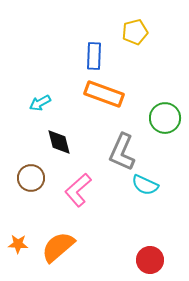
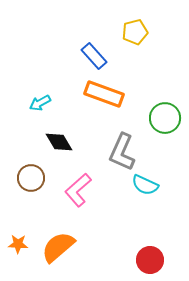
blue rectangle: rotated 44 degrees counterclockwise
black diamond: rotated 16 degrees counterclockwise
